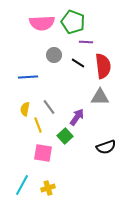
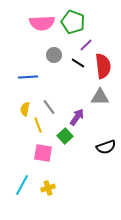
purple line: moved 3 px down; rotated 48 degrees counterclockwise
